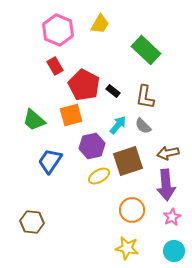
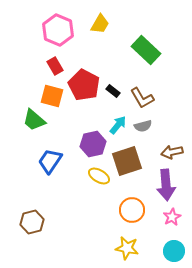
brown L-shape: moved 3 px left, 1 px down; rotated 40 degrees counterclockwise
orange square: moved 19 px left, 19 px up; rotated 30 degrees clockwise
gray semicircle: rotated 60 degrees counterclockwise
purple hexagon: moved 1 px right, 2 px up
brown arrow: moved 4 px right, 1 px up
brown square: moved 1 px left
yellow ellipse: rotated 60 degrees clockwise
brown hexagon: rotated 20 degrees counterclockwise
